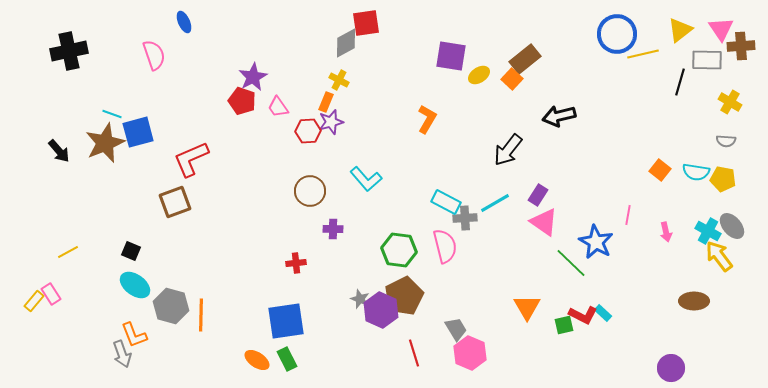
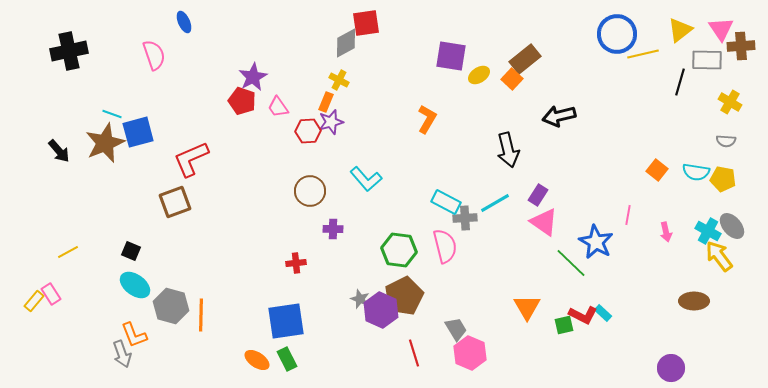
black arrow at (508, 150): rotated 52 degrees counterclockwise
orange square at (660, 170): moved 3 px left
